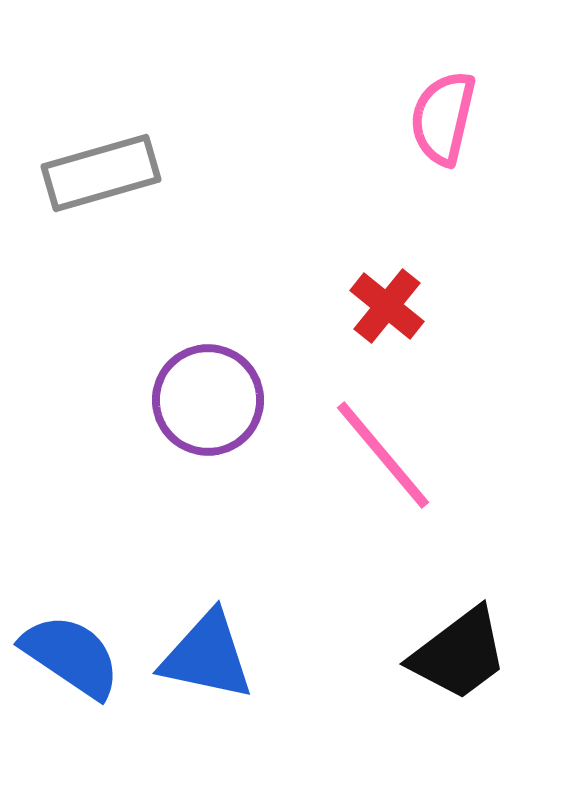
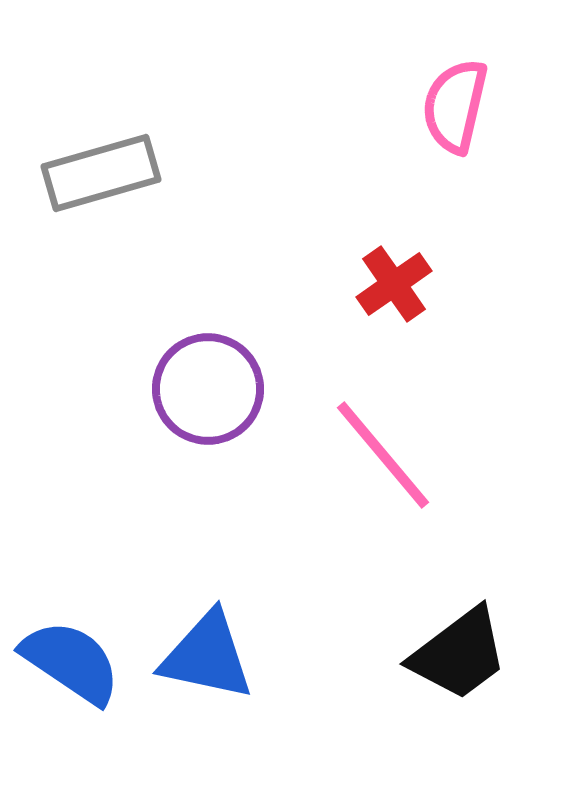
pink semicircle: moved 12 px right, 12 px up
red cross: moved 7 px right, 22 px up; rotated 16 degrees clockwise
purple circle: moved 11 px up
blue semicircle: moved 6 px down
